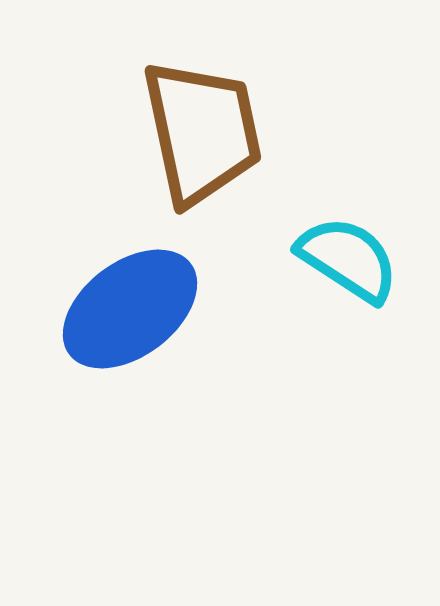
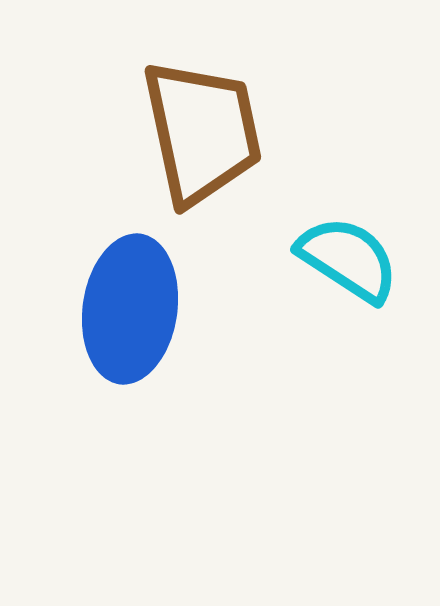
blue ellipse: rotated 45 degrees counterclockwise
